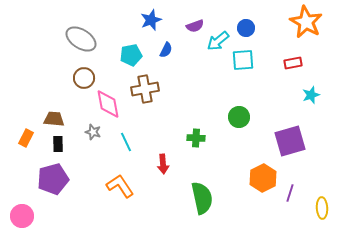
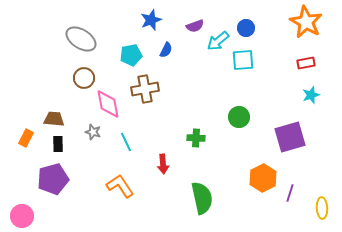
red rectangle: moved 13 px right
purple square: moved 4 px up
